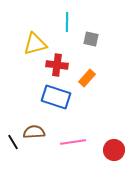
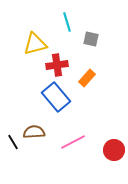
cyan line: rotated 18 degrees counterclockwise
red cross: rotated 15 degrees counterclockwise
blue rectangle: rotated 32 degrees clockwise
pink line: rotated 20 degrees counterclockwise
